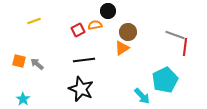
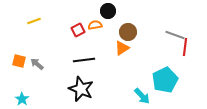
cyan star: moved 1 px left
